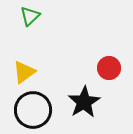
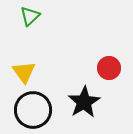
yellow triangle: rotated 30 degrees counterclockwise
